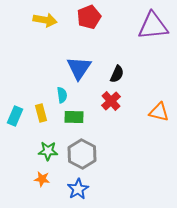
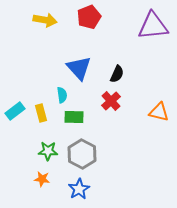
blue triangle: rotated 16 degrees counterclockwise
cyan rectangle: moved 5 px up; rotated 30 degrees clockwise
blue star: moved 1 px right
